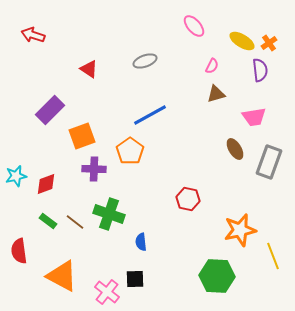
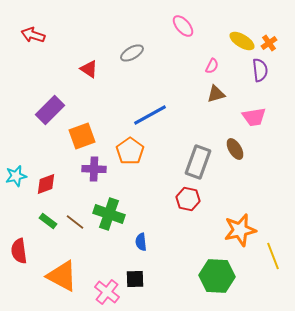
pink ellipse: moved 11 px left
gray ellipse: moved 13 px left, 8 px up; rotated 10 degrees counterclockwise
gray rectangle: moved 71 px left
